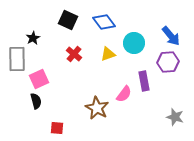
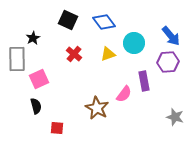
black semicircle: moved 5 px down
